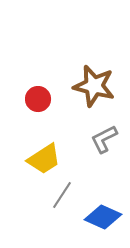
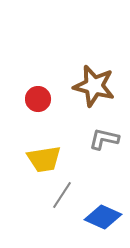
gray L-shape: rotated 40 degrees clockwise
yellow trapezoid: rotated 24 degrees clockwise
